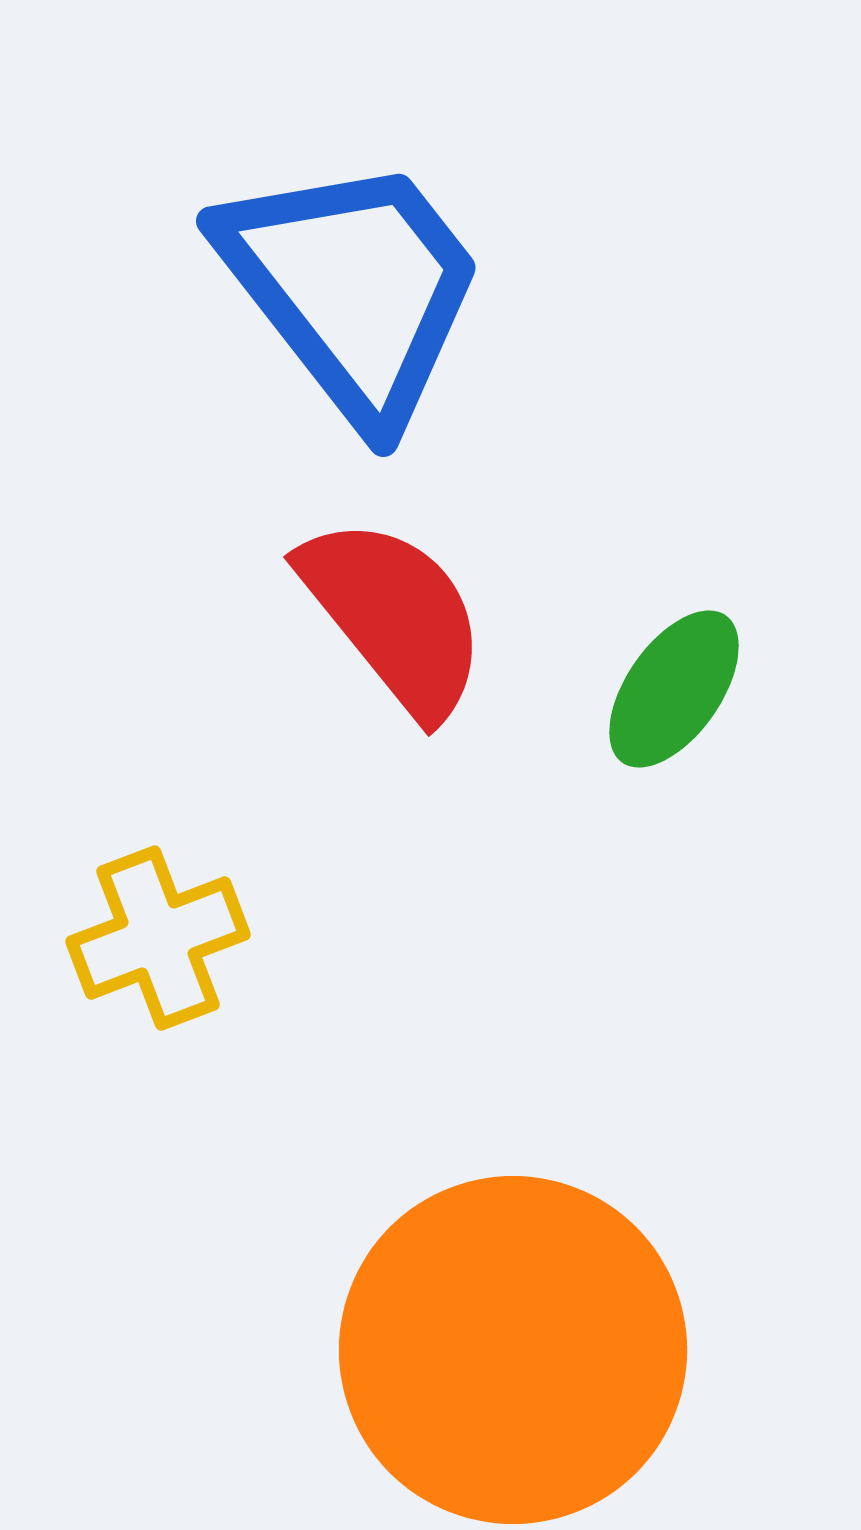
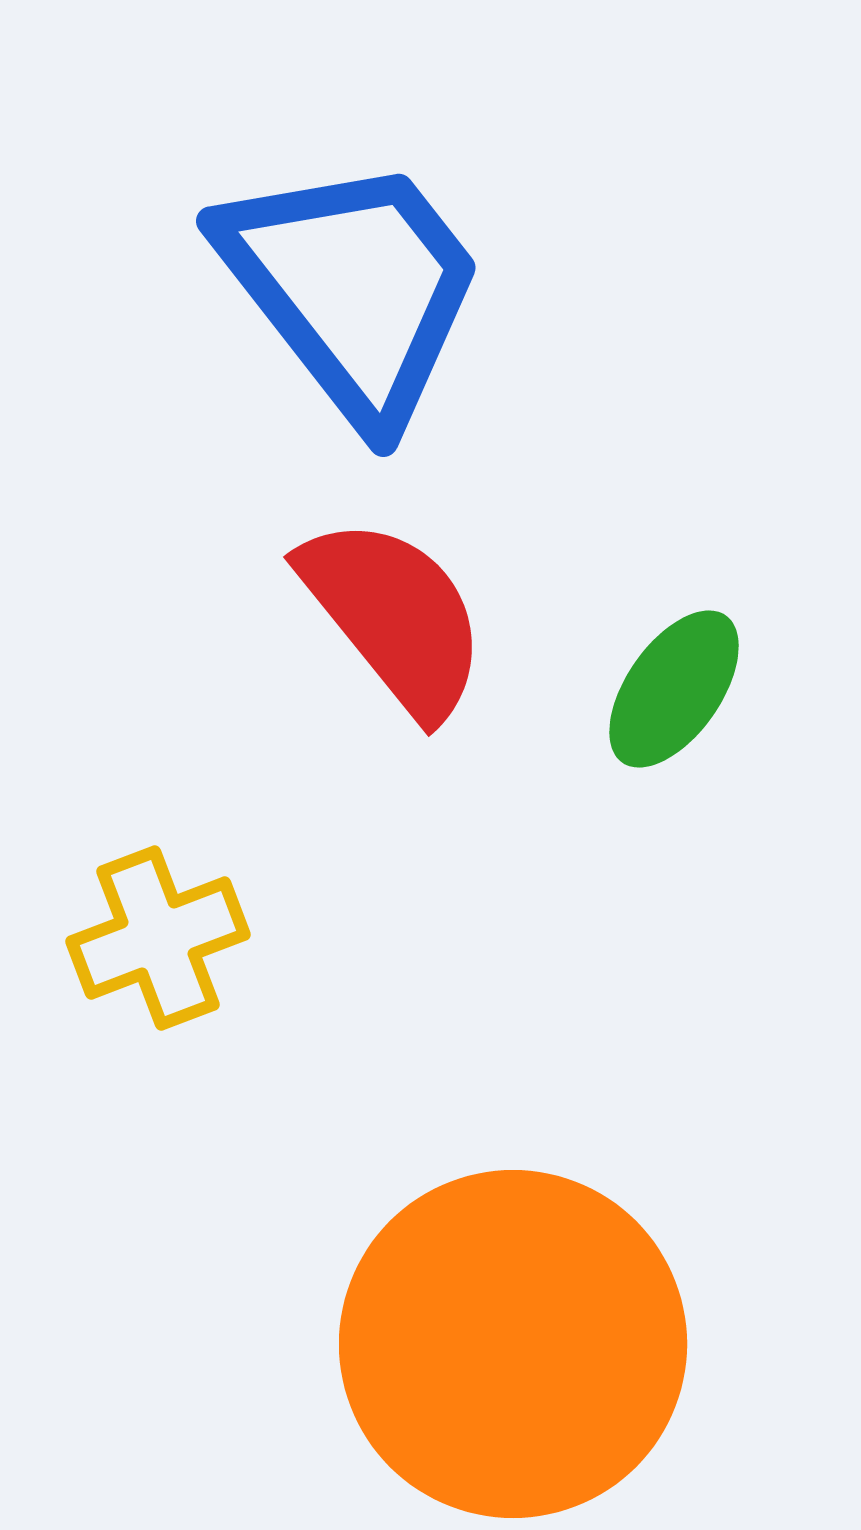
orange circle: moved 6 px up
